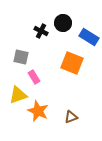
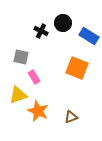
blue rectangle: moved 1 px up
orange square: moved 5 px right, 5 px down
